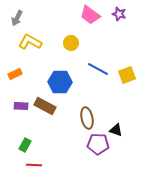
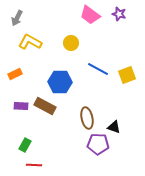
black triangle: moved 2 px left, 3 px up
